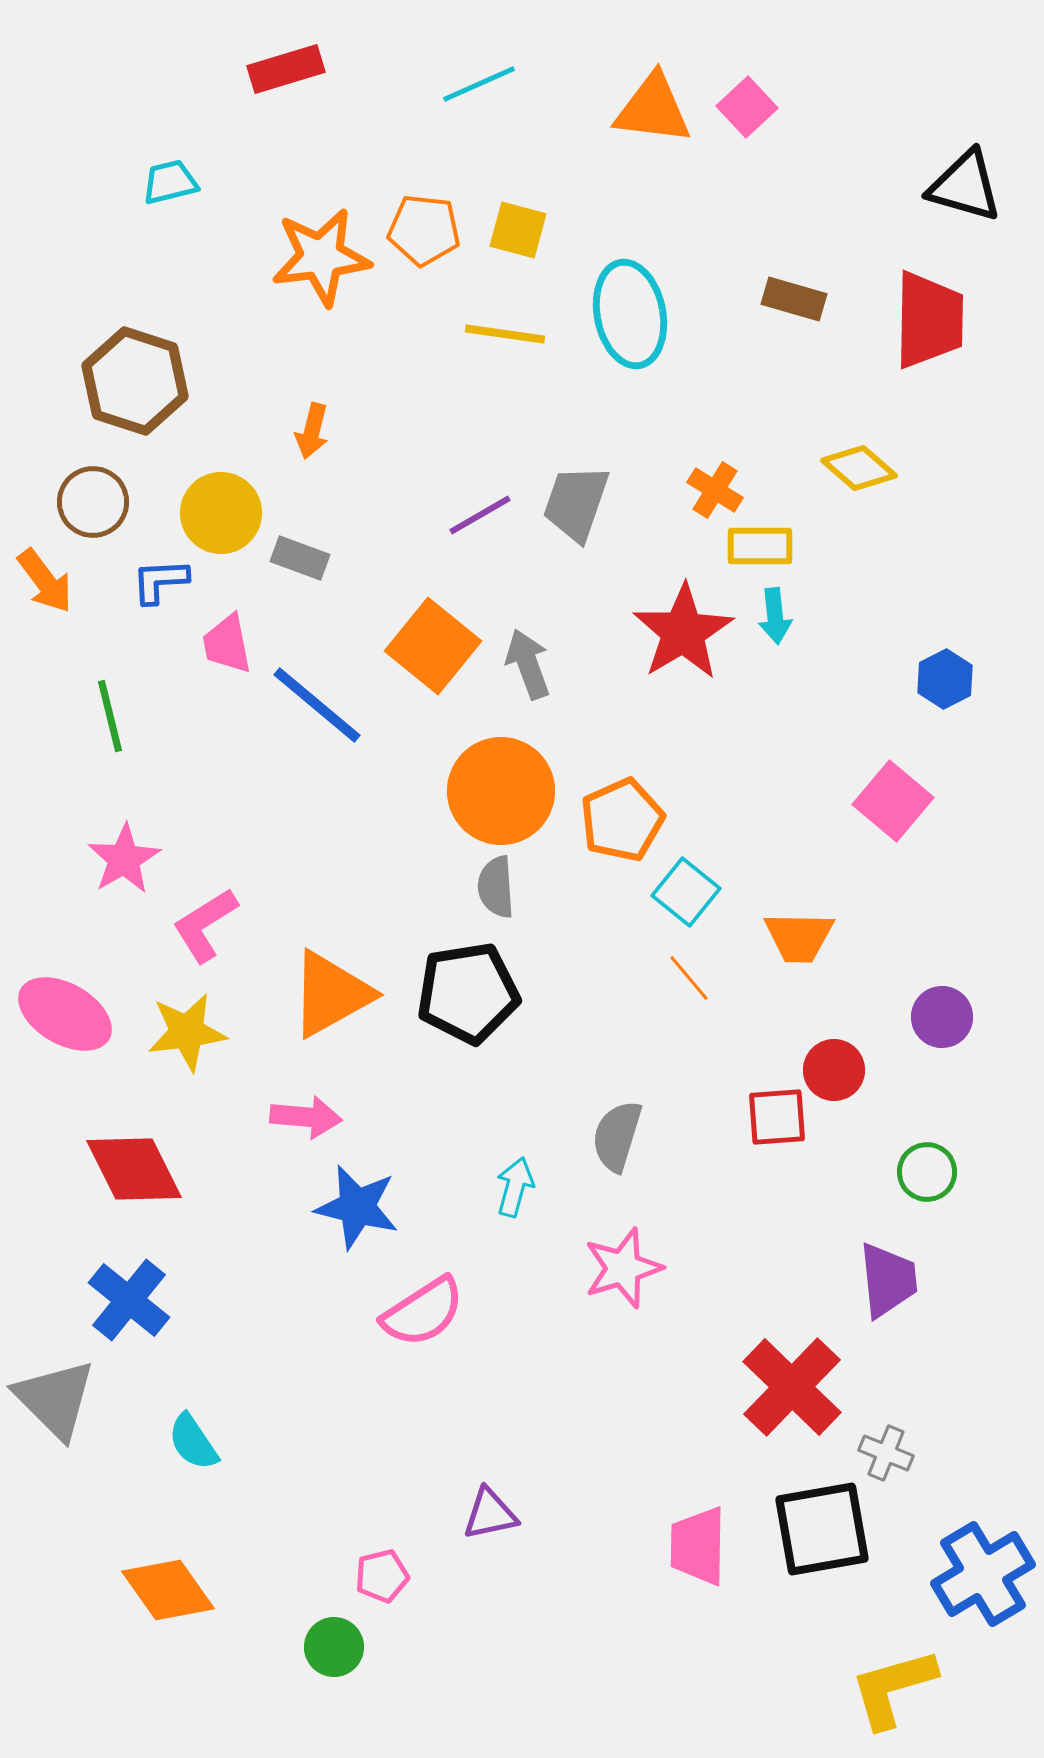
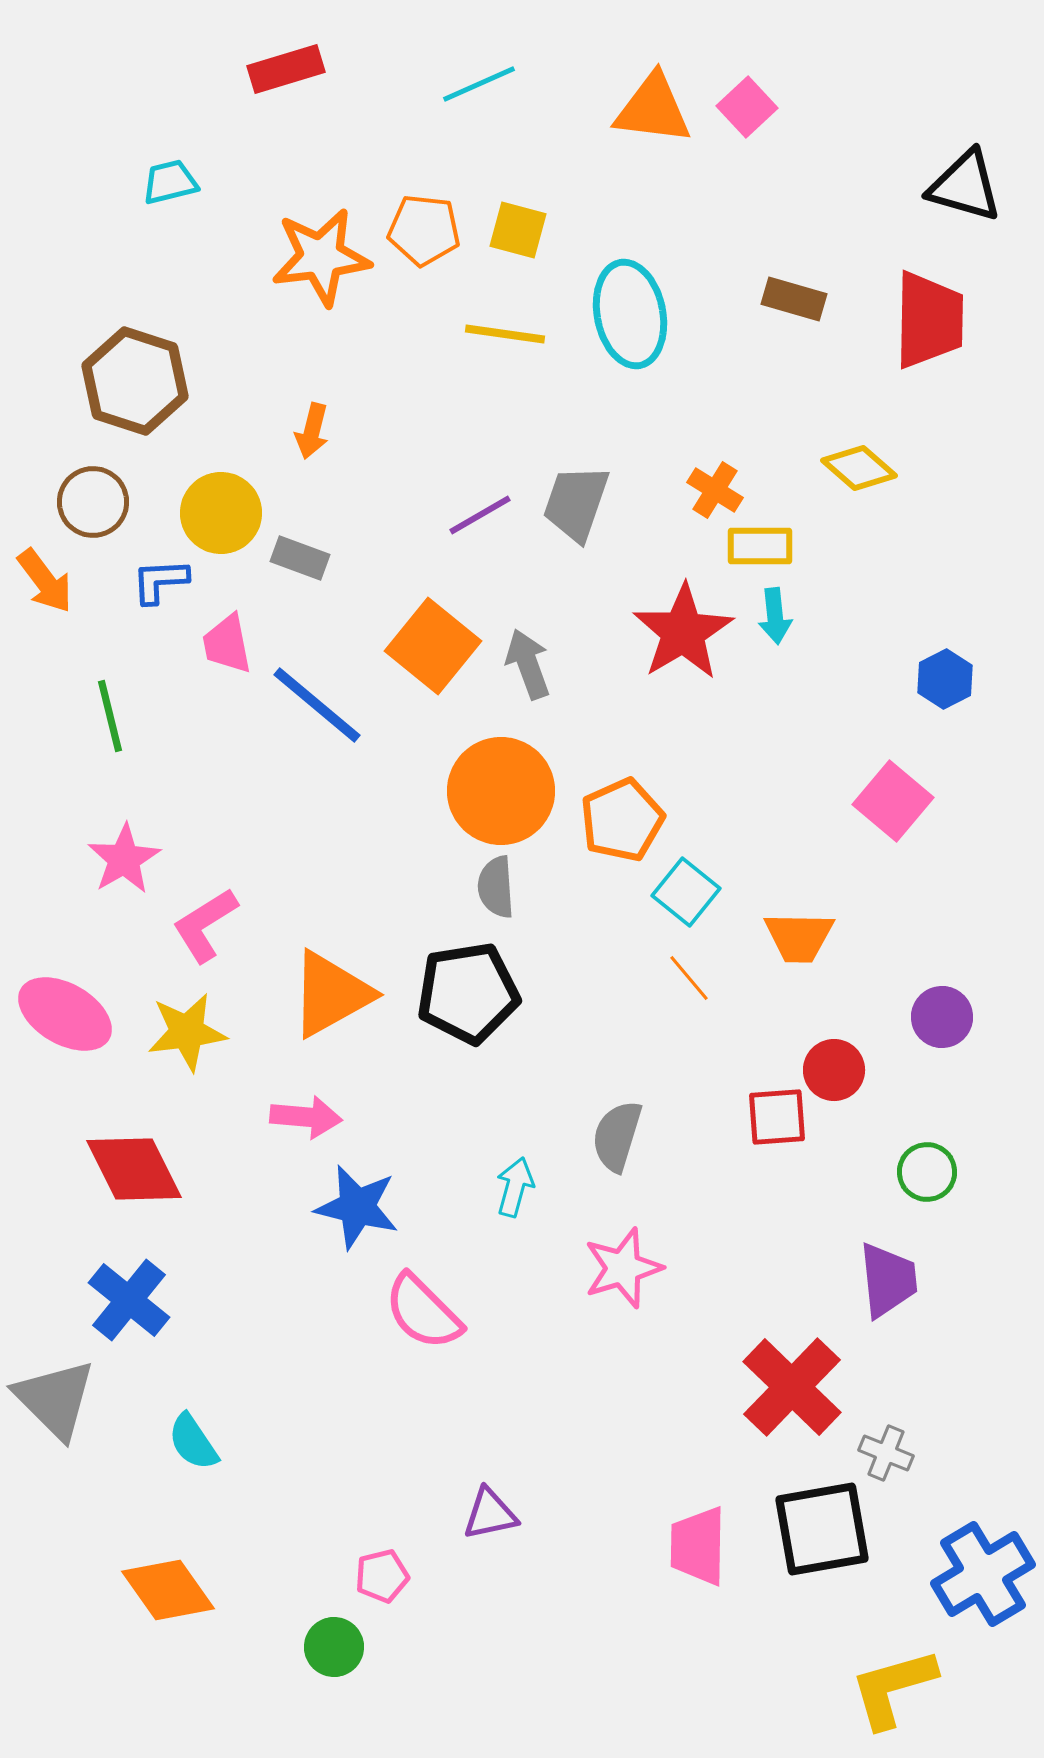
pink semicircle at (423, 1312): rotated 78 degrees clockwise
